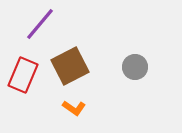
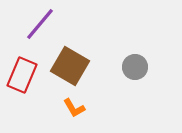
brown square: rotated 33 degrees counterclockwise
red rectangle: moved 1 px left
orange L-shape: rotated 25 degrees clockwise
